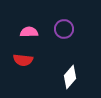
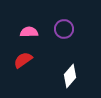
red semicircle: rotated 138 degrees clockwise
white diamond: moved 1 px up
